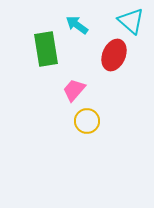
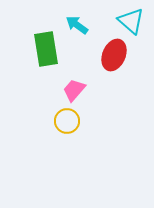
yellow circle: moved 20 px left
